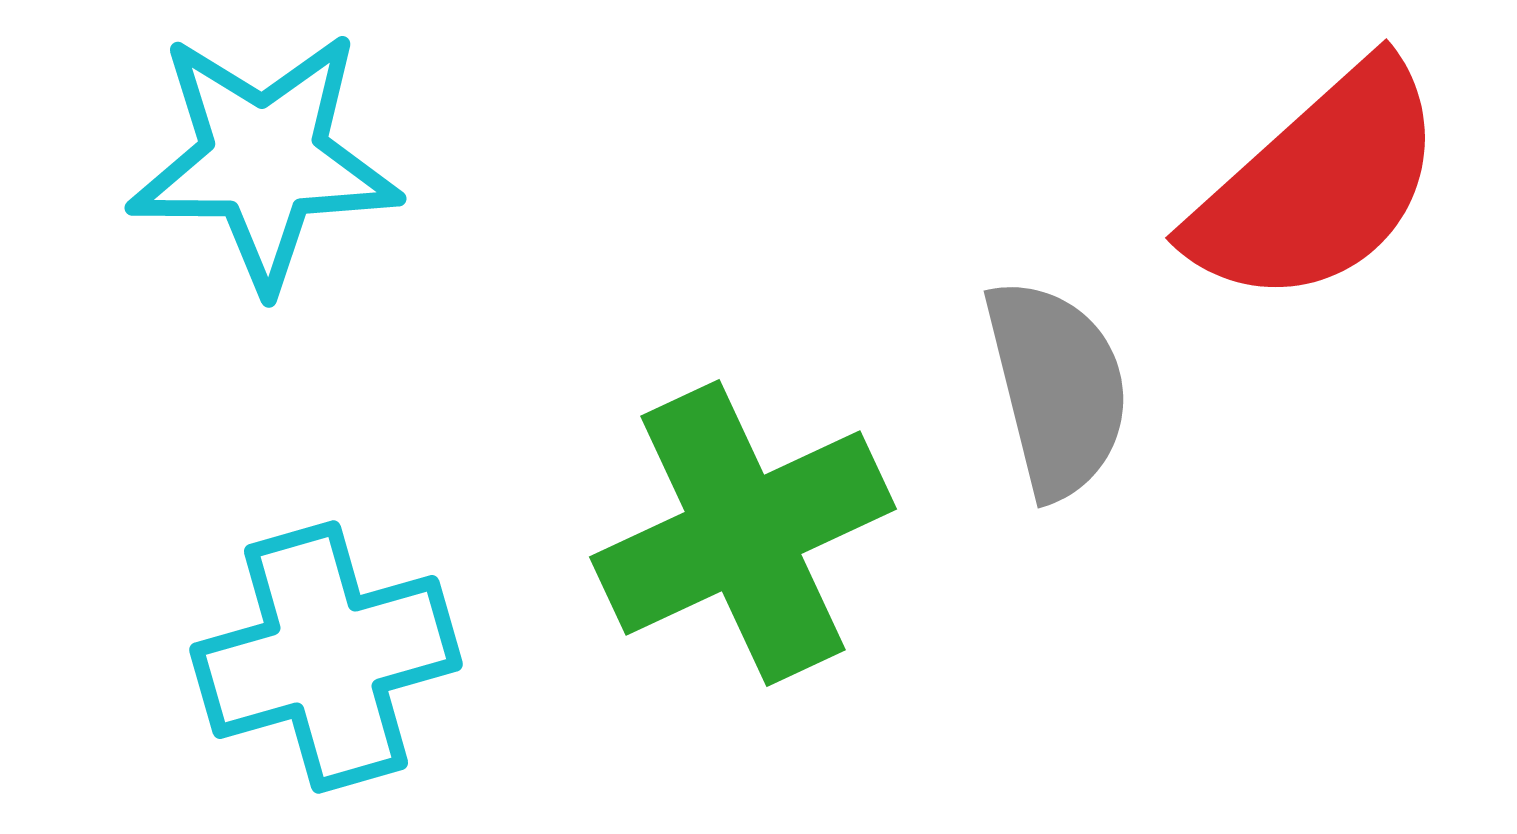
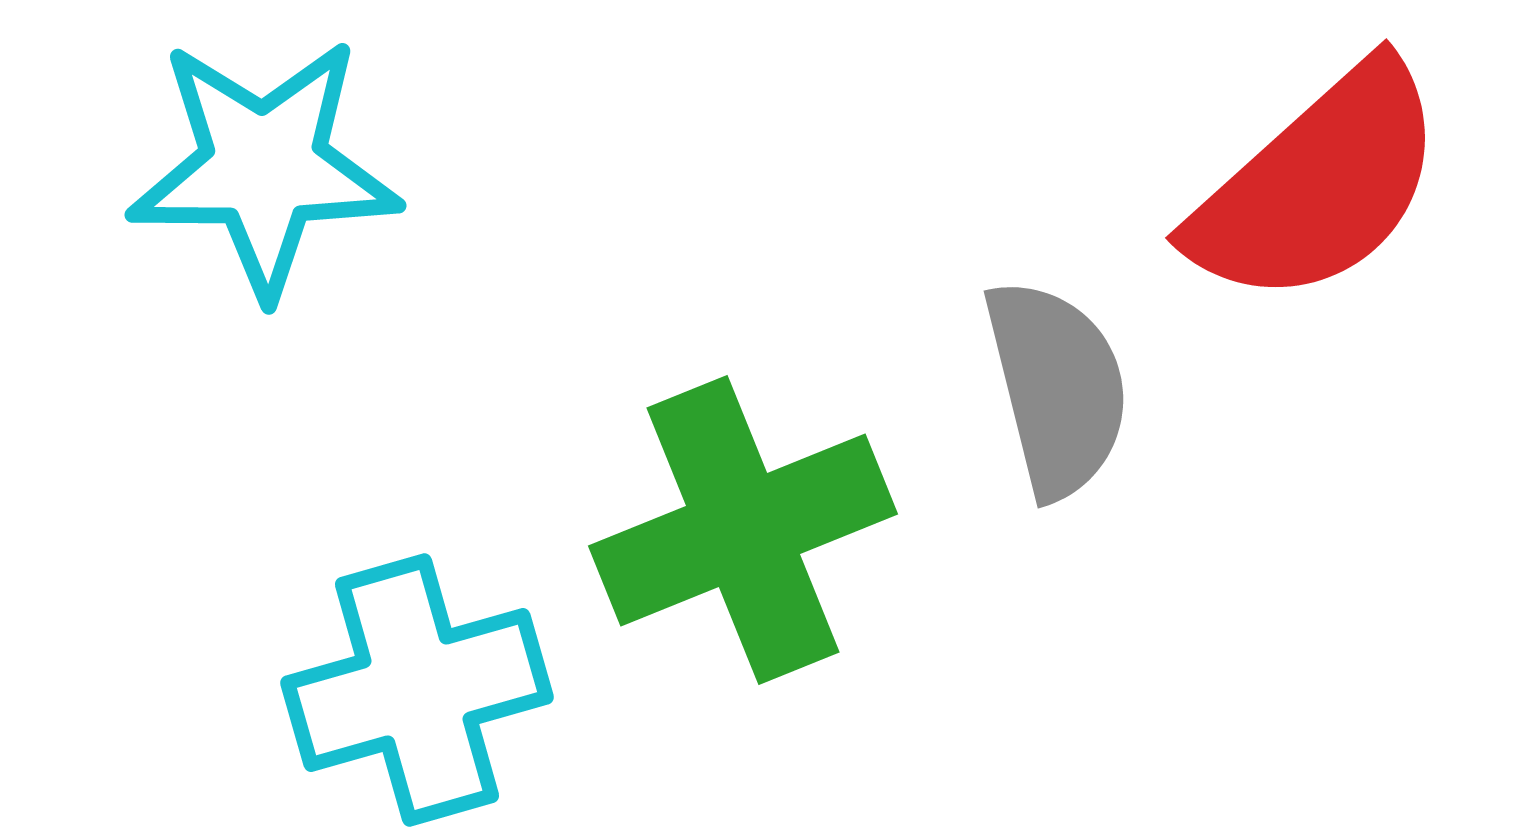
cyan star: moved 7 px down
green cross: moved 3 px up; rotated 3 degrees clockwise
cyan cross: moved 91 px right, 33 px down
